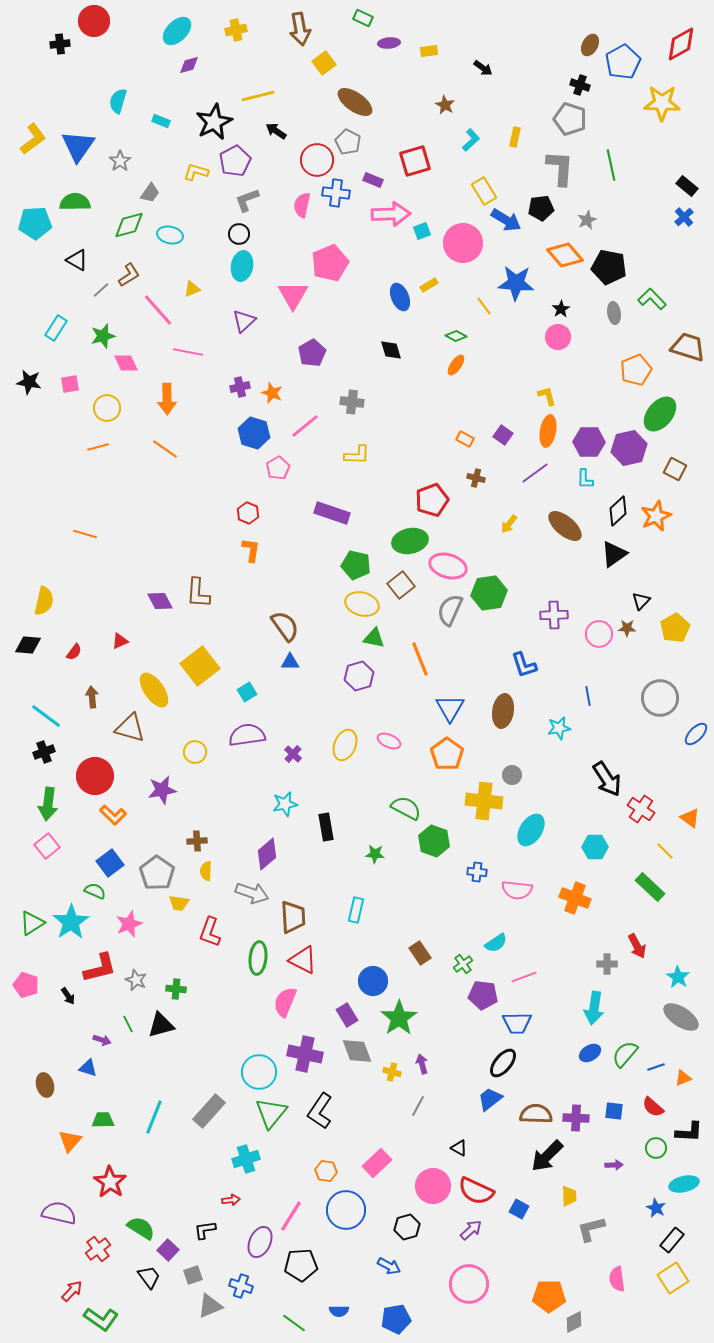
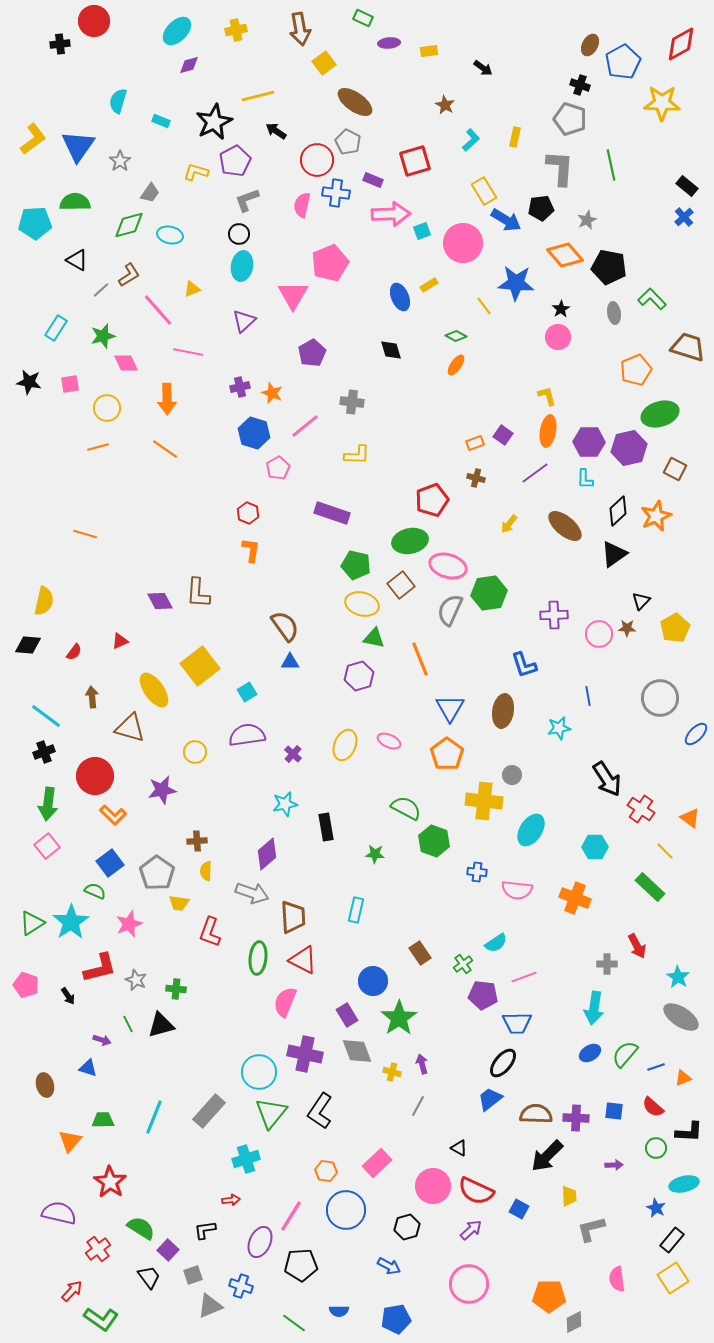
green ellipse at (660, 414): rotated 33 degrees clockwise
orange rectangle at (465, 439): moved 10 px right, 4 px down; rotated 48 degrees counterclockwise
